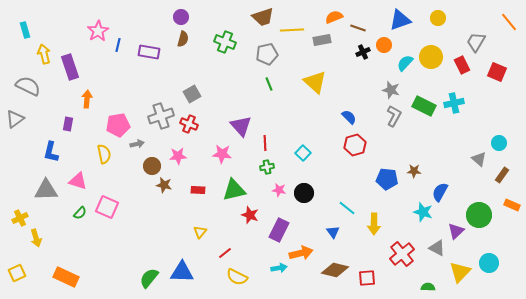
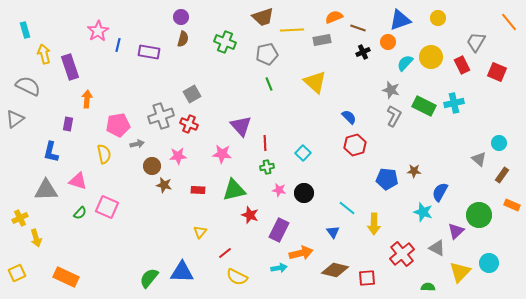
orange circle at (384, 45): moved 4 px right, 3 px up
